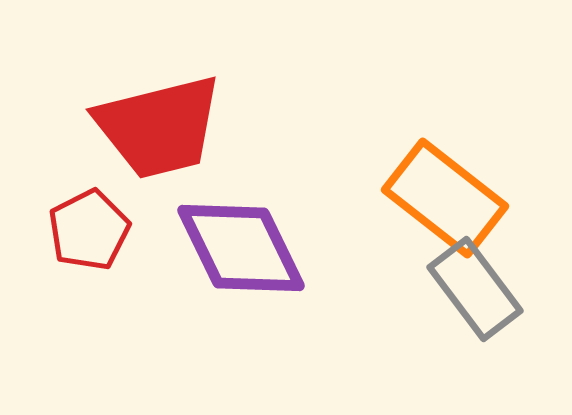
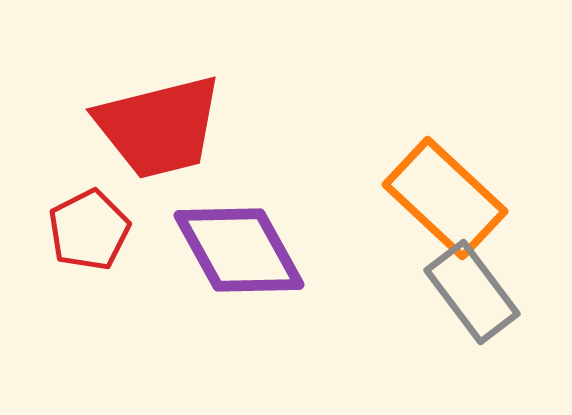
orange rectangle: rotated 5 degrees clockwise
purple diamond: moved 2 px left, 2 px down; rotated 3 degrees counterclockwise
gray rectangle: moved 3 px left, 3 px down
